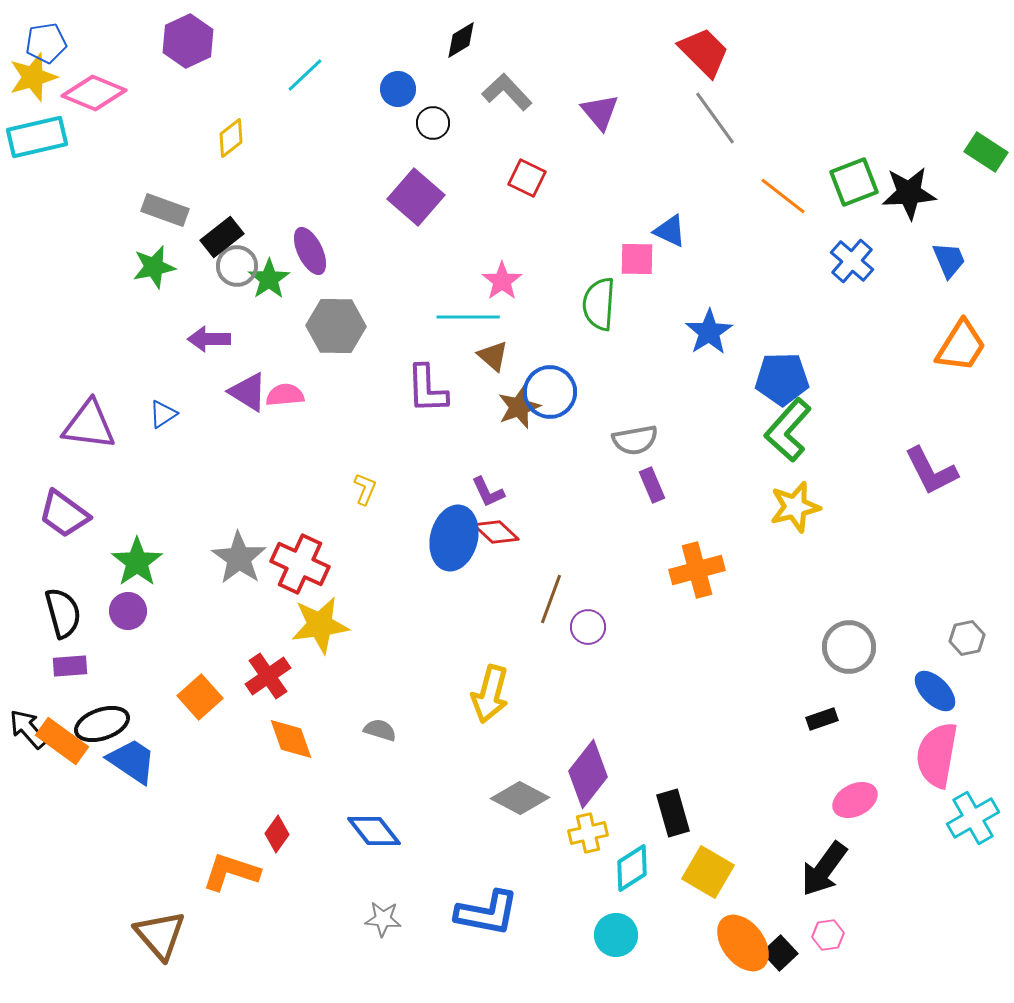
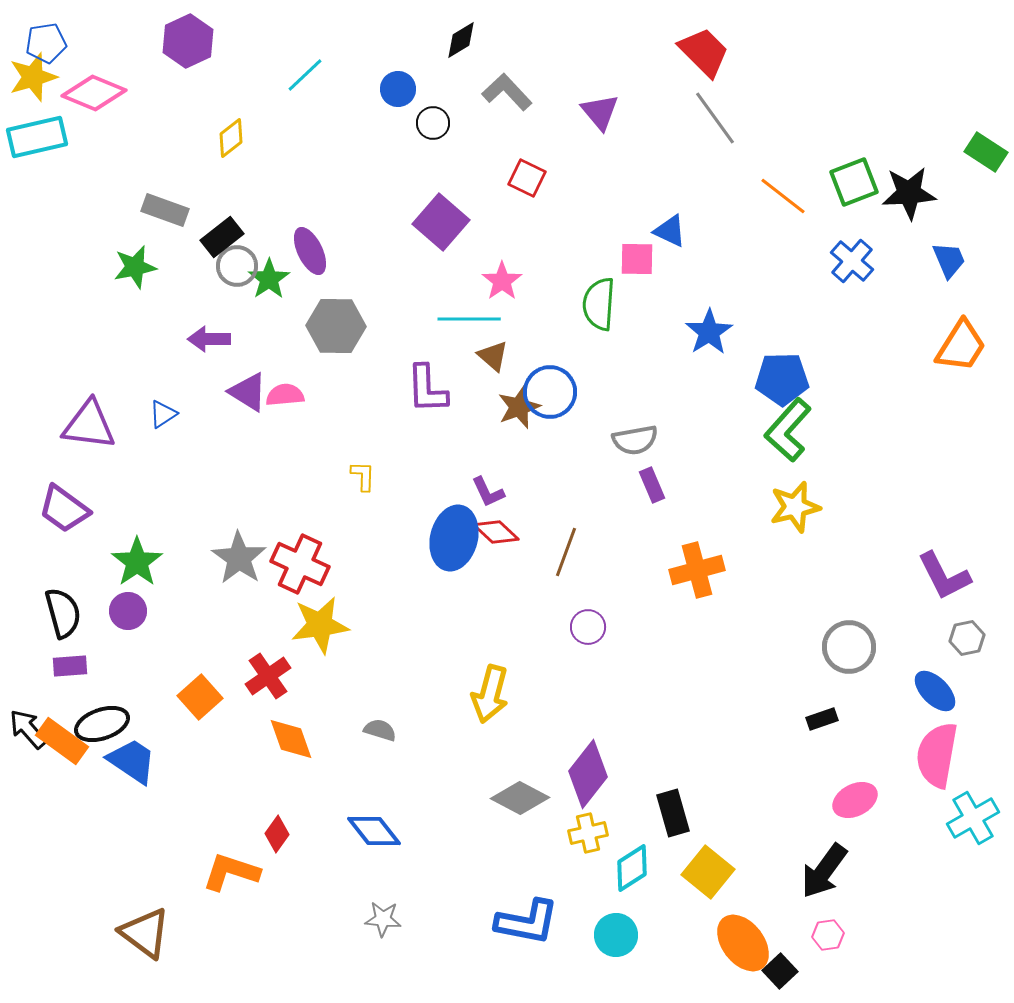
purple square at (416, 197): moved 25 px right, 25 px down
green star at (154, 267): moved 19 px left
cyan line at (468, 317): moved 1 px right, 2 px down
purple L-shape at (931, 471): moved 13 px right, 105 px down
yellow L-shape at (365, 489): moved 2 px left, 13 px up; rotated 20 degrees counterclockwise
purple trapezoid at (64, 514): moved 5 px up
brown line at (551, 599): moved 15 px right, 47 px up
black arrow at (824, 869): moved 2 px down
yellow square at (708, 872): rotated 9 degrees clockwise
blue L-shape at (487, 913): moved 40 px right, 9 px down
brown triangle at (160, 935): moved 15 px left, 2 px up; rotated 12 degrees counterclockwise
black square at (780, 953): moved 18 px down
